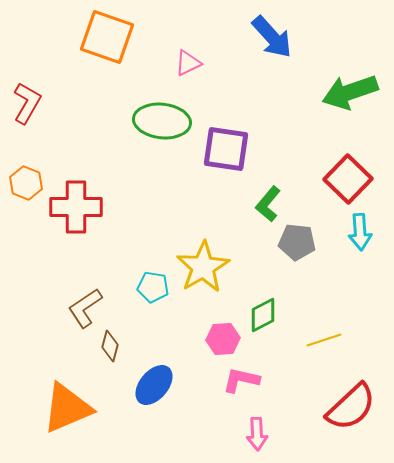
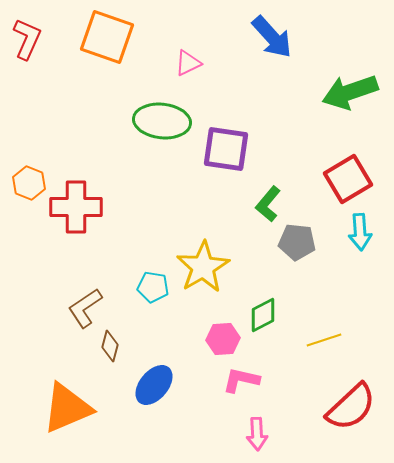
red L-shape: moved 64 px up; rotated 6 degrees counterclockwise
red square: rotated 15 degrees clockwise
orange hexagon: moved 3 px right
